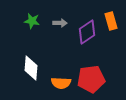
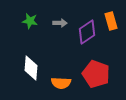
green star: moved 2 px left
red pentagon: moved 5 px right, 5 px up; rotated 28 degrees clockwise
